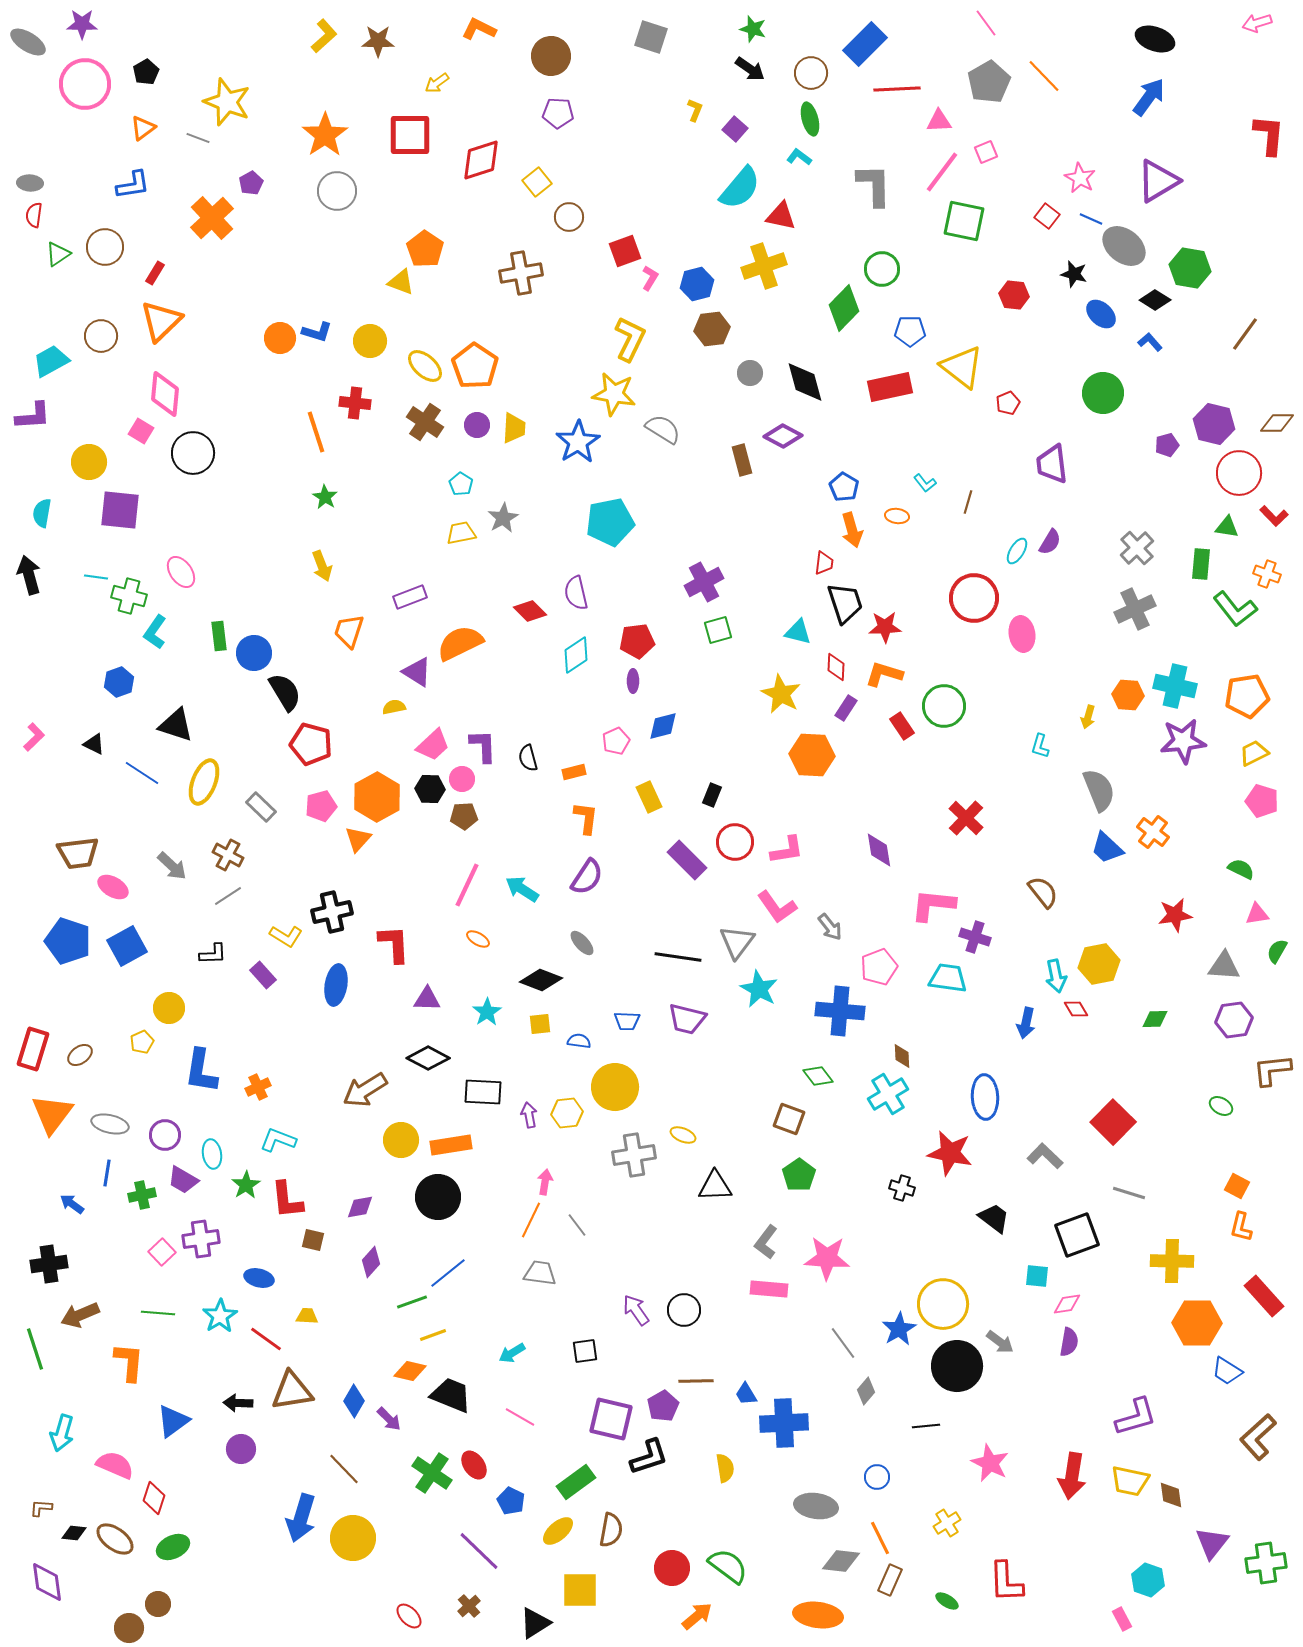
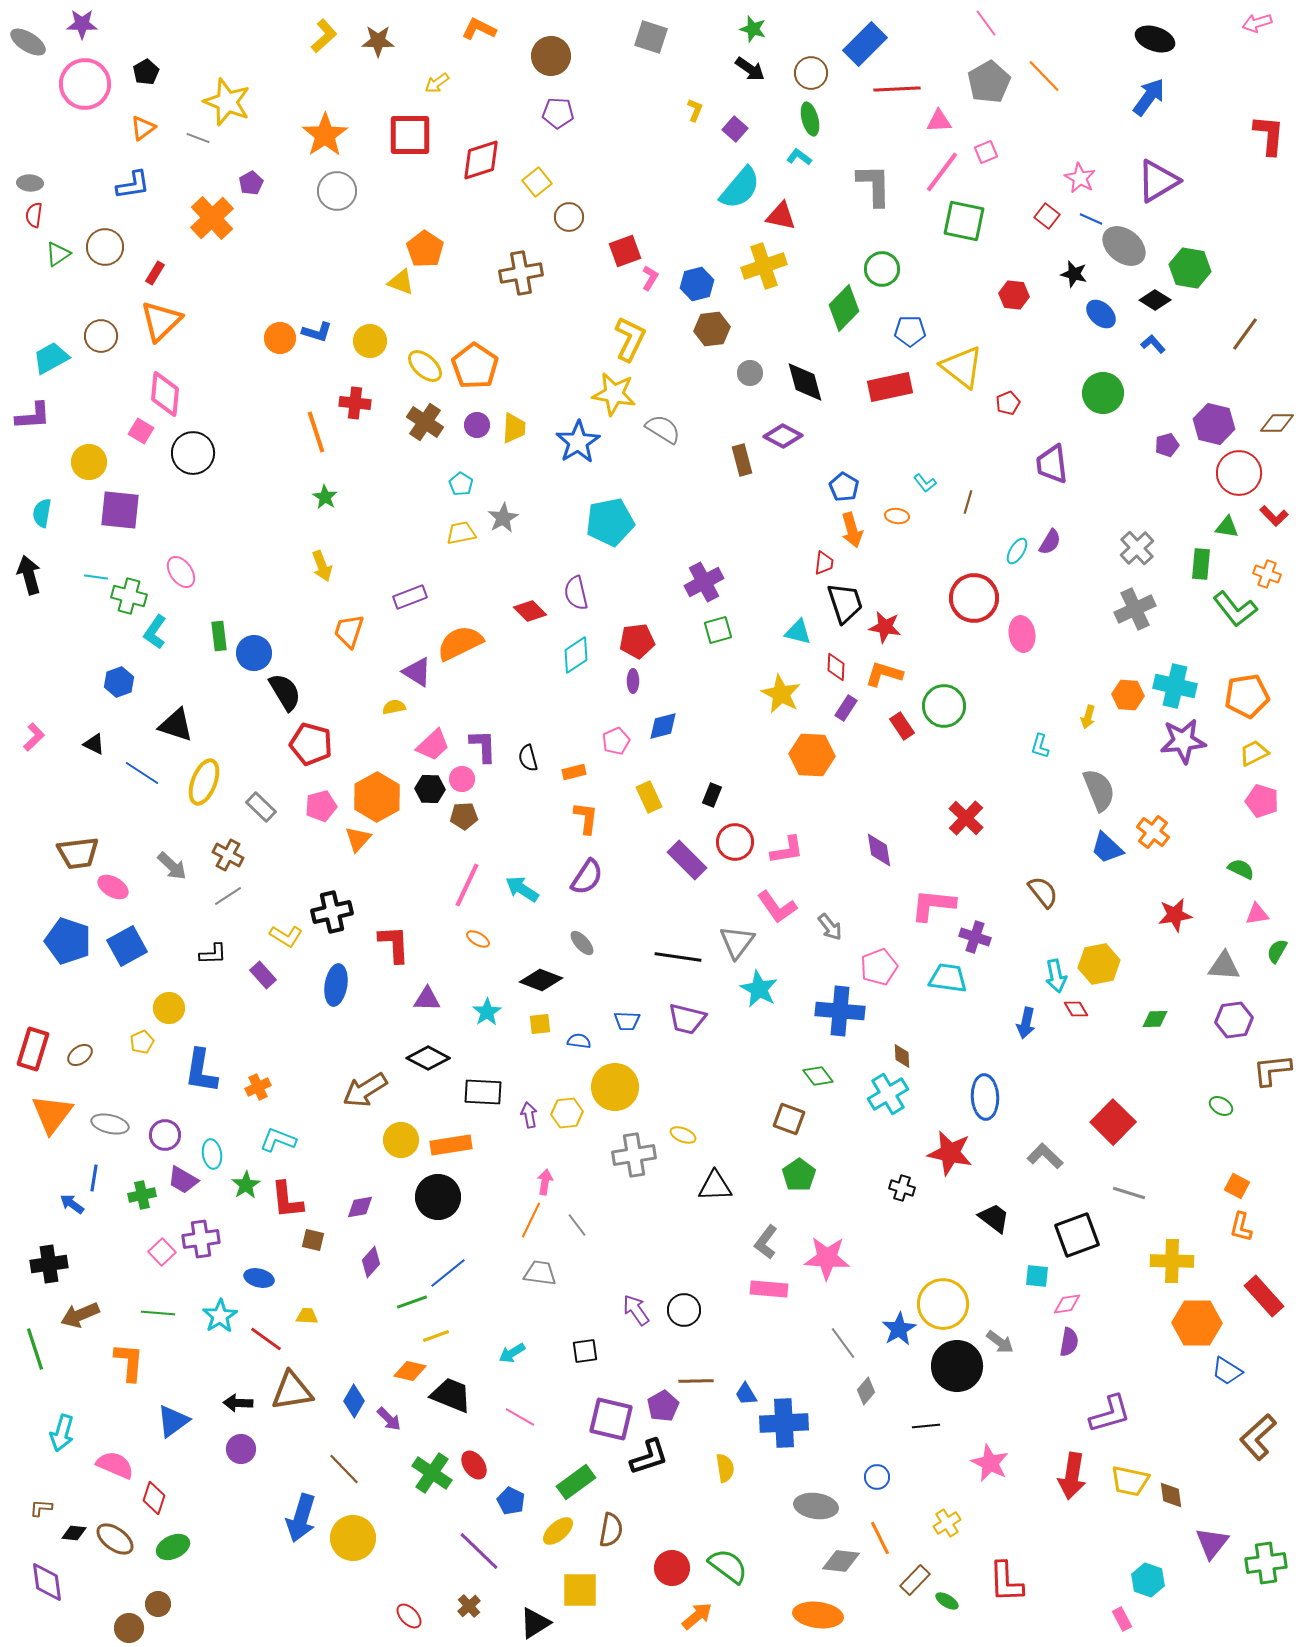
blue L-shape at (1150, 342): moved 3 px right, 2 px down
cyan trapezoid at (51, 361): moved 3 px up
red star at (885, 627): rotated 12 degrees clockwise
blue line at (107, 1173): moved 13 px left, 5 px down
yellow line at (433, 1335): moved 3 px right, 1 px down
purple L-shape at (1136, 1417): moved 26 px left, 3 px up
brown rectangle at (890, 1580): moved 25 px right; rotated 20 degrees clockwise
